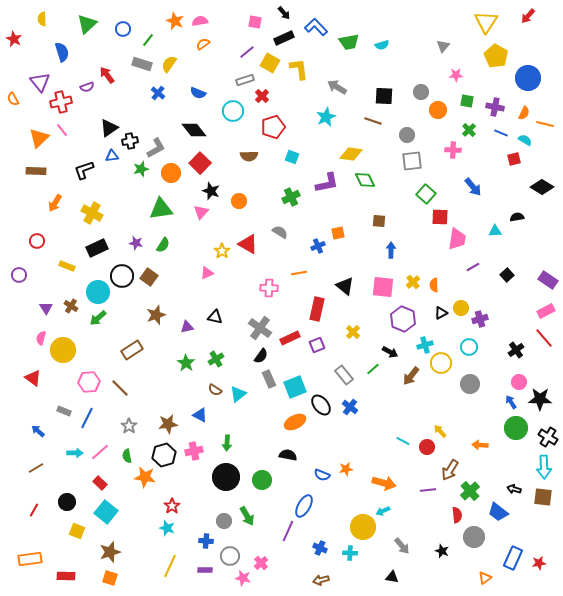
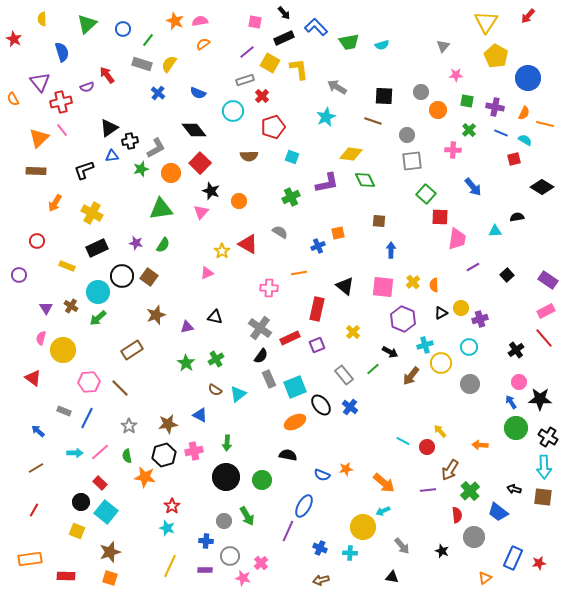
orange arrow at (384, 483): rotated 25 degrees clockwise
black circle at (67, 502): moved 14 px right
